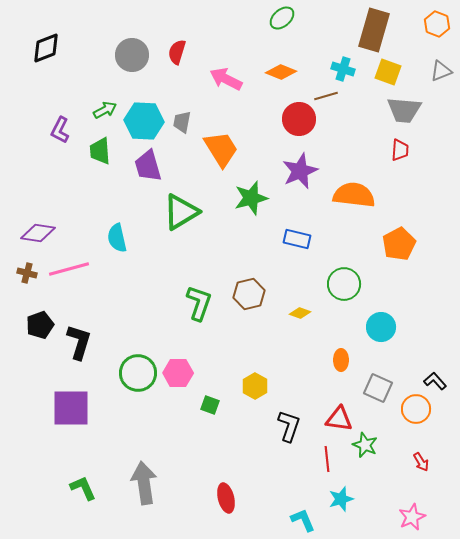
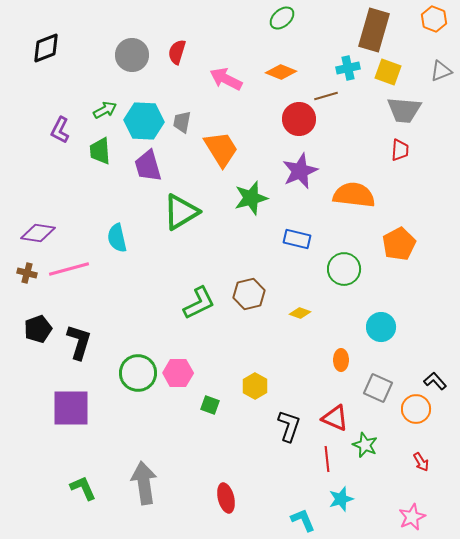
orange hexagon at (437, 24): moved 3 px left, 5 px up
cyan cross at (343, 69): moved 5 px right, 1 px up; rotated 30 degrees counterclockwise
green circle at (344, 284): moved 15 px up
green L-shape at (199, 303): rotated 45 degrees clockwise
black pentagon at (40, 325): moved 2 px left, 4 px down
red triangle at (339, 419): moved 4 px left, 1 px up; rotated 16 degrees clockwise
